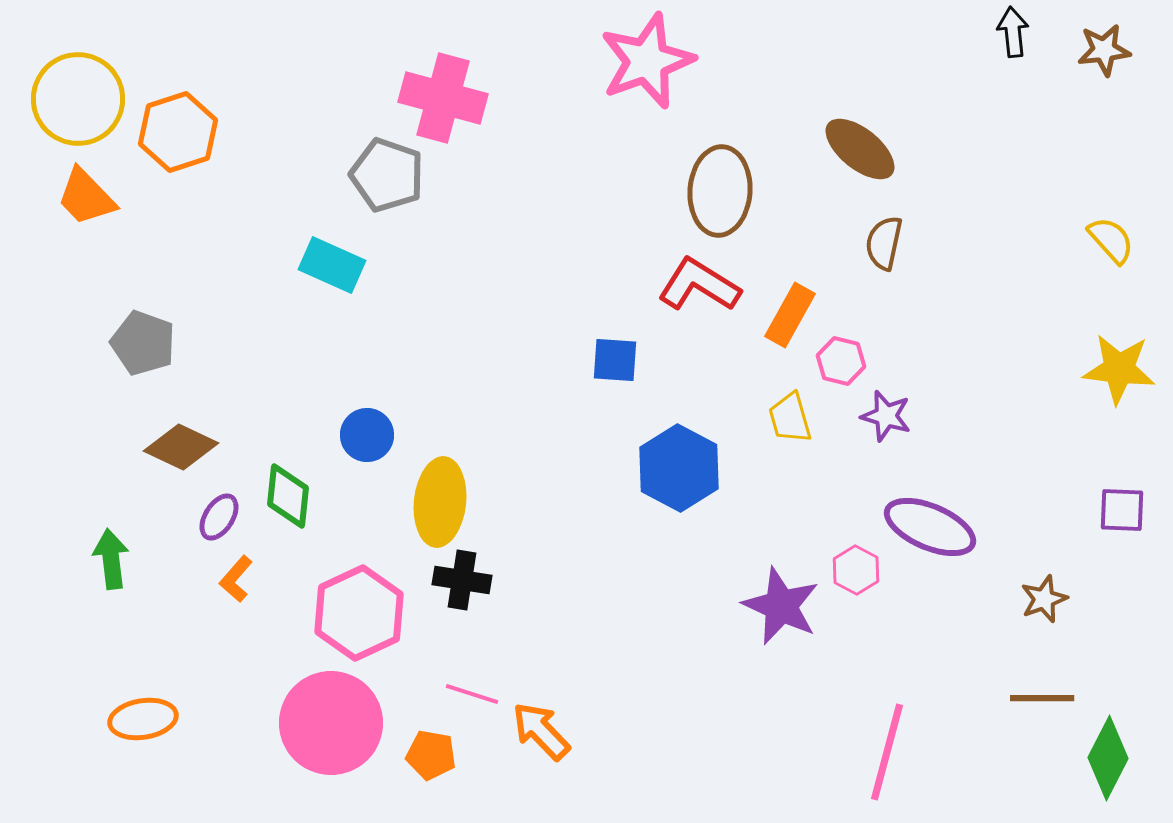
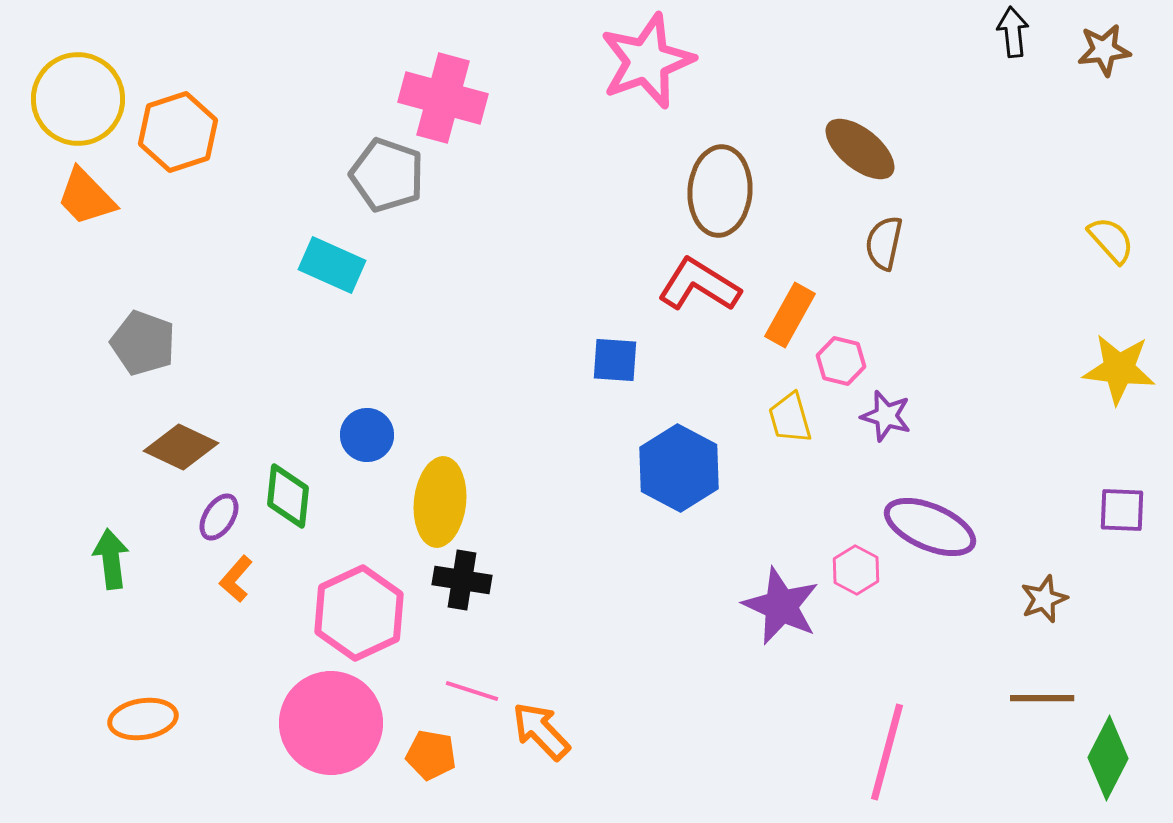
pink line at (472, 694): moved 3 px up
